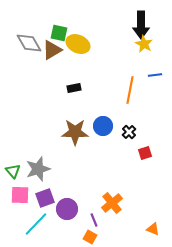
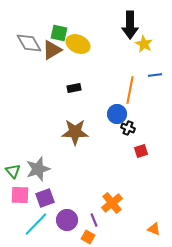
black arrow: moved 11 px left
blue circle: moved 14 px right, 12 px up
black cross: moved 1 px left, 4 px up; rotated 24 degrees counterclockwise
red square: moved 4 px left, 2 px up
purple circle: moved 11 px down
orange triangle: moved 1 px right
orange square: moved 2 px left
